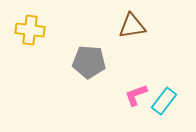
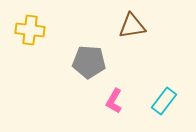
pink L-shape: moved 22 px left, 6 px down; rotated 40 degrees counterclockwise
